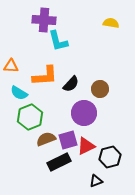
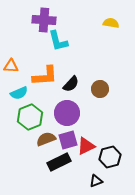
cyan semicircle: rotated 54 degrees counterclockwise
purple circle: moved 17 px left
